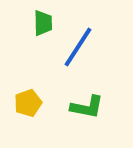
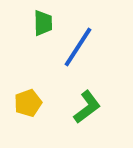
green L-shape: rotated 48 degrees counterclockwise
